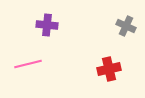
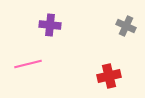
purple cross: moved 3 px right
red cross: moved 7 px down
